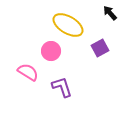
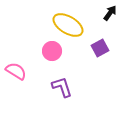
black arrow: rotated 77 degrees clockwise
pink circle: moved 1 px right
pink semicircle: moved 12 px left, 1 px up
